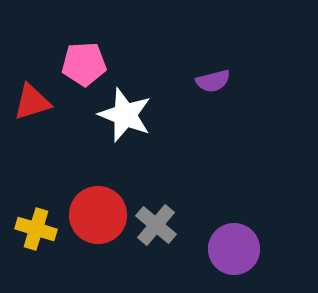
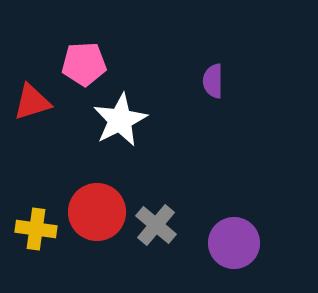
purple semicircle: rotated 104 degrees clockwise
white star: moved 5 px left, 5 px down; rotated 24 degrees clockwise
red circle: moved 1 px left, 3 px up
yellow cross: rotated 9 degrees counterclockwise
purple circle: moved 6 px up
